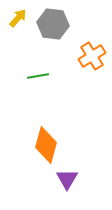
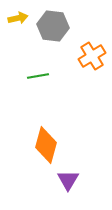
yellow arrow: rotated 36 degrees clockwise
gray hexagon: moved 2 px down
purple triangle: moved 1 px right, 1 px down
